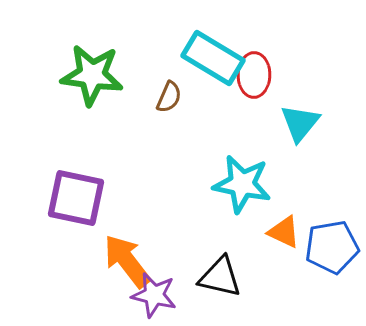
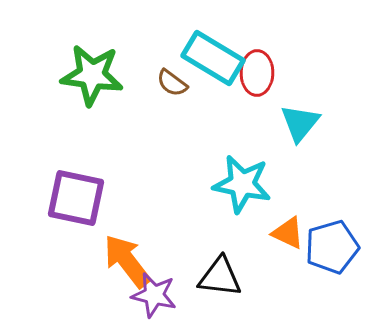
red ellipse: moved 3 px right, 2 px up
brown semicircle: moved 3 px right, 14 px up; rotated 104 degrees clockwise
orange triangle: moved 4 px right, 1 px down
blue pentagon: rotated 6 degrees counterclockwise
black triangle: rotated 6 degrees counterclockwise
